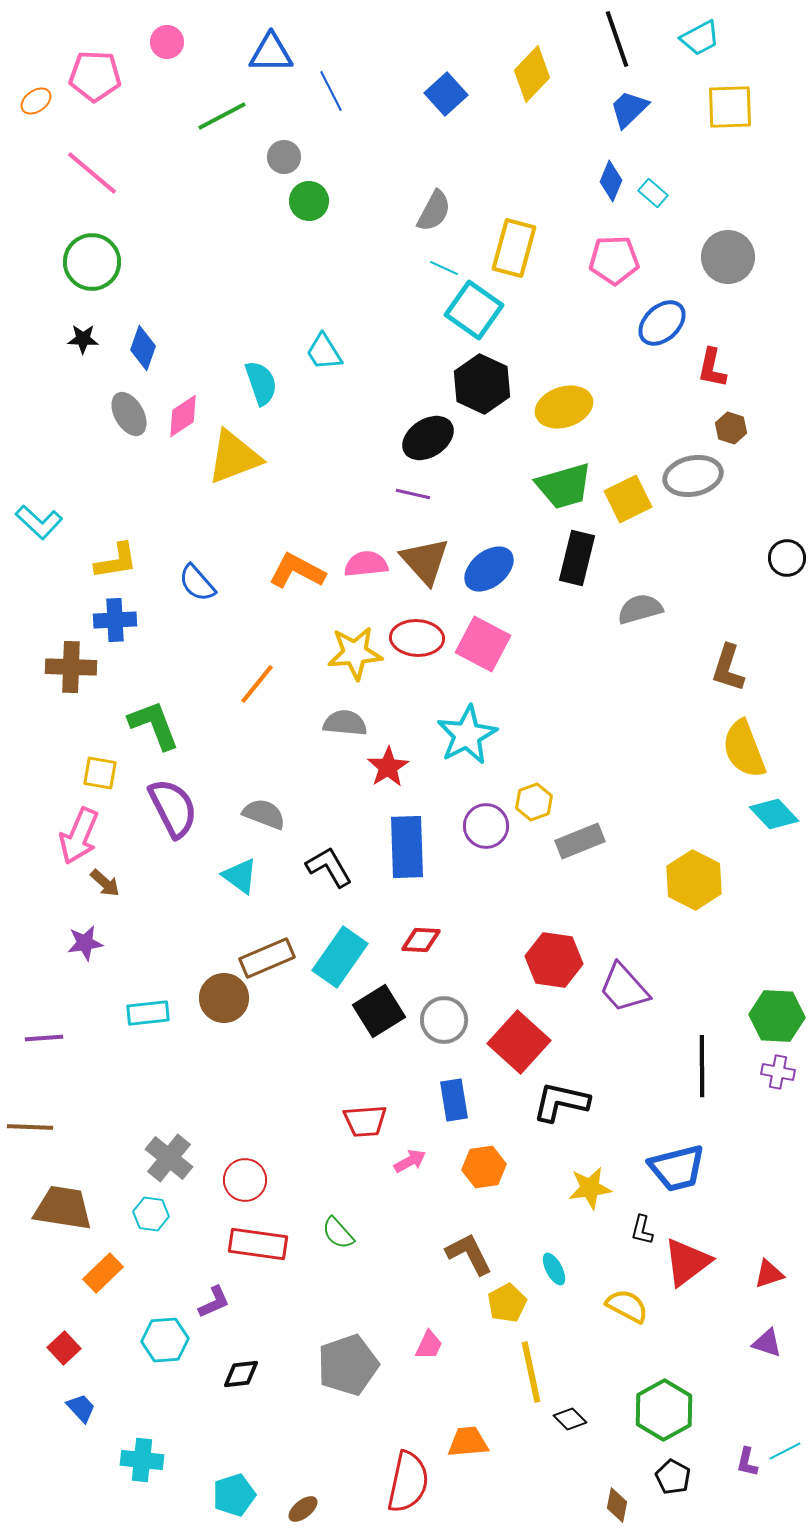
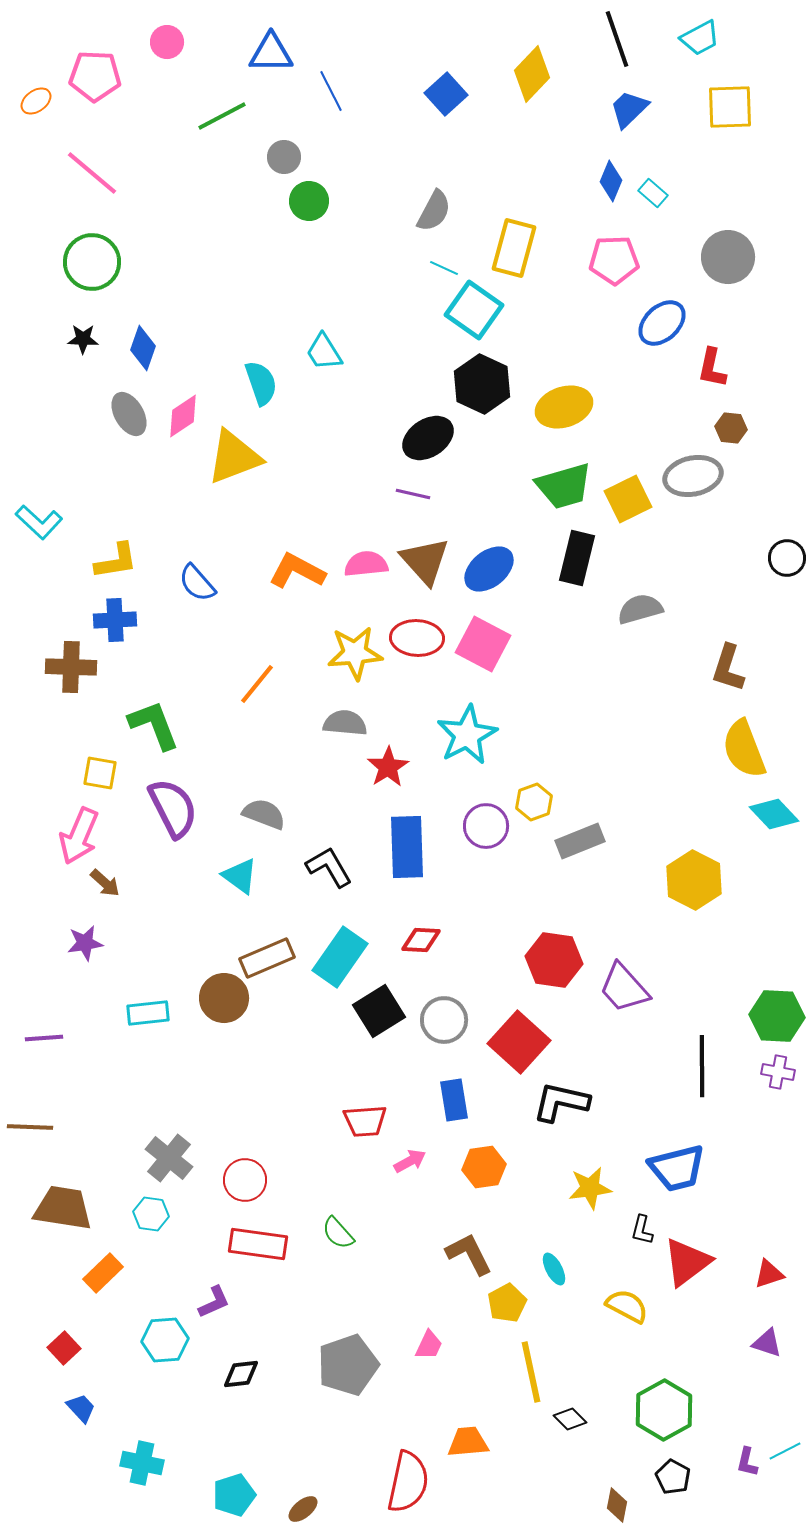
brown hexagon at (731, 428): rotated 12 degrees counterclockwise
cyan cross at (142, 1460): moved 3 px down; rotated 6 degrees clockwise
